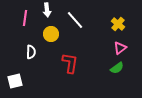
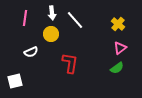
white arrow: moved 5 px right, 3 px down
white semicircle: rotated 64 degrees clockwise
